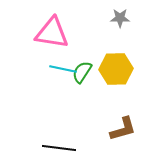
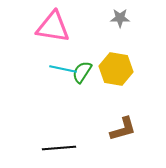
pink triangle: moved 1 px right, 6 px up
yellow hexagon: rotated 12 degrees clockwise
black line: rotated 12 degrees counterclockwise
